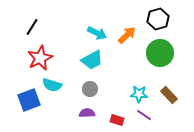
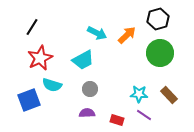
cyan trapezoid: moved 9 px left
